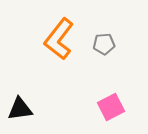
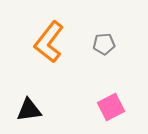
orange L-shape: moved 10 px left, 3 px down
black triangle: moved 9 px right, 1 px down
